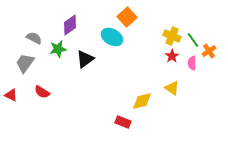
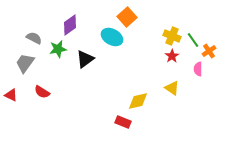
pink semicircle: moved 6 px right, 6 px down
yellow diamond: moved 4 px left
